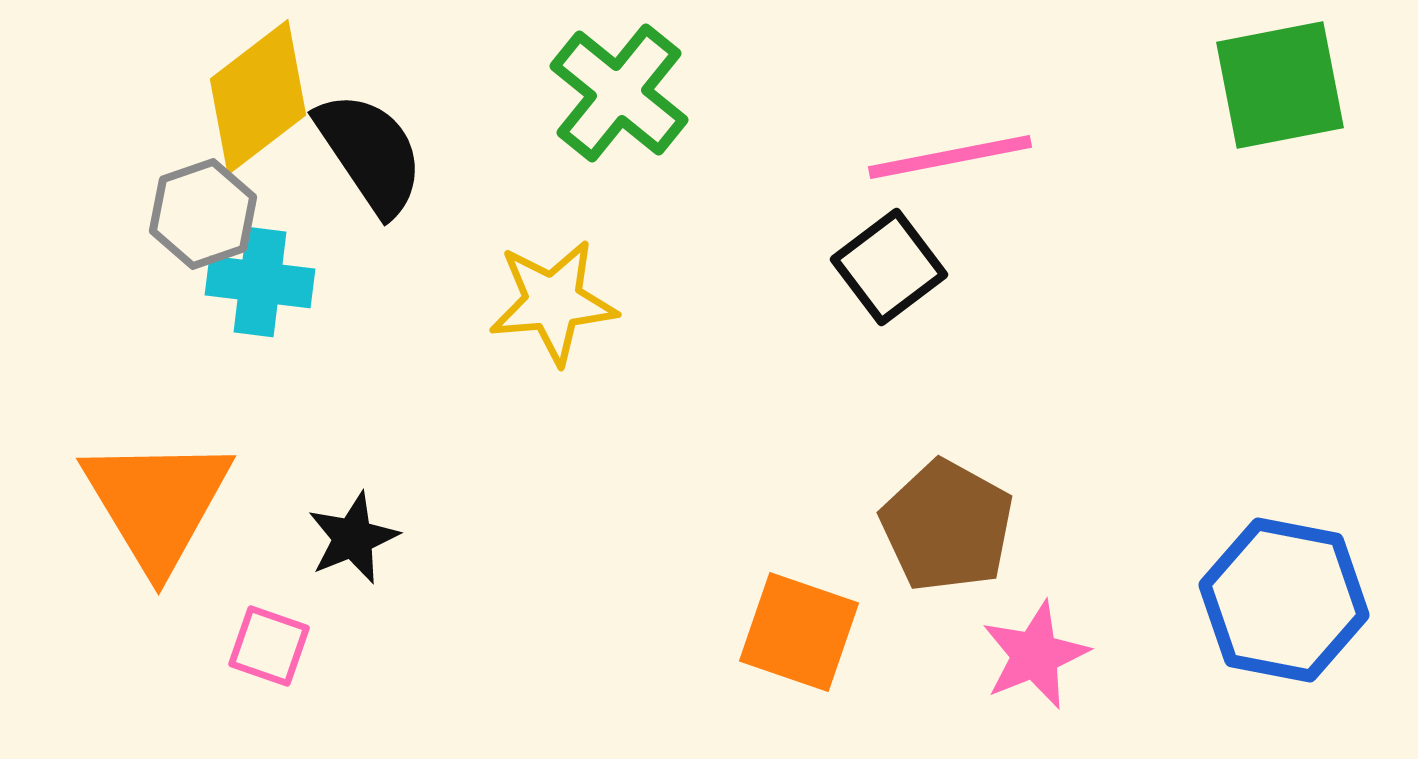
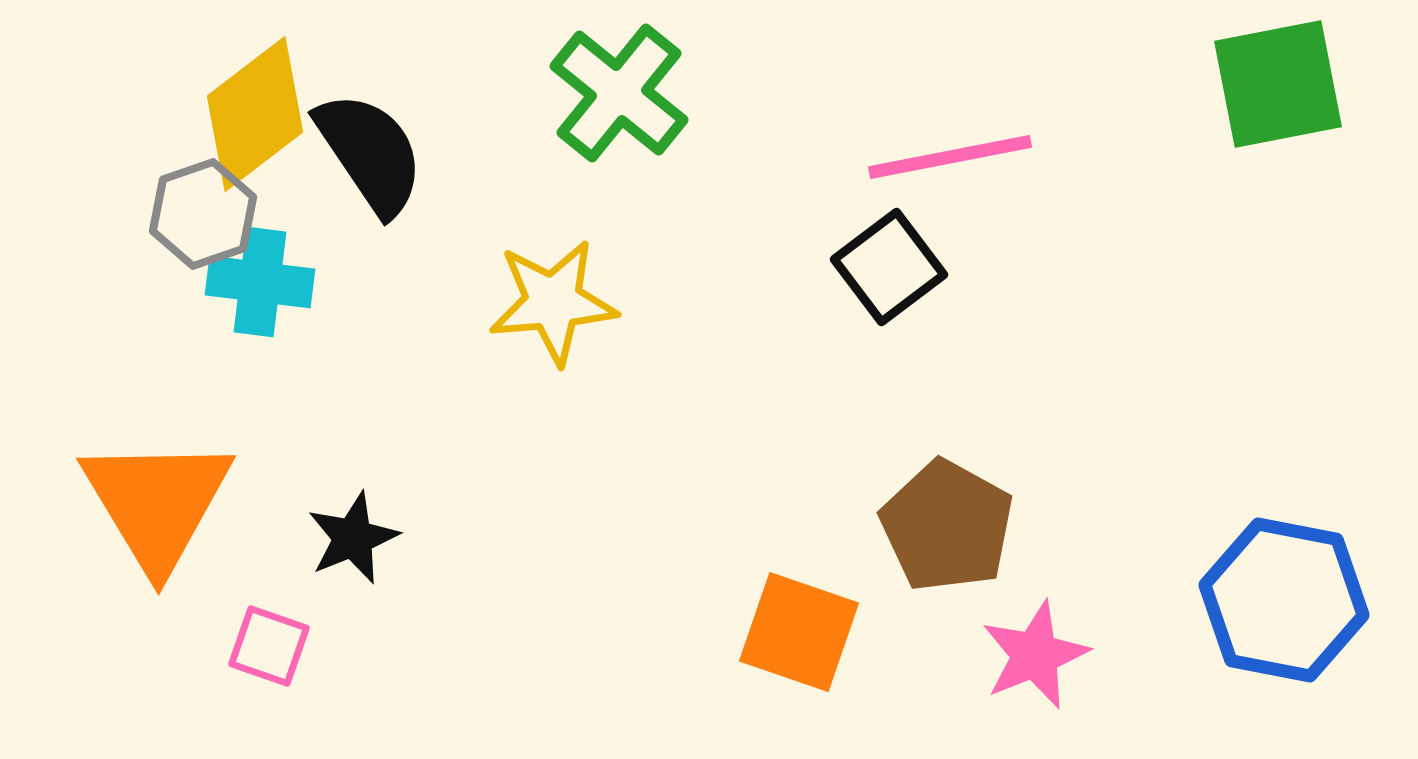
green square: moved 2 px left, 1 px up
yellow diamond: moved 3 px left, 17 px down
